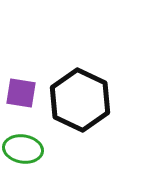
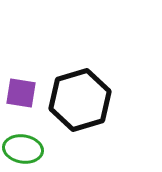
black hexagon: rotated 18 degrees clockwise
